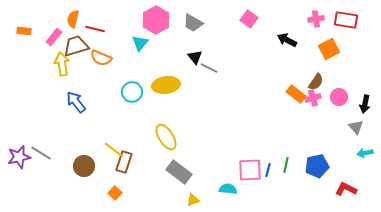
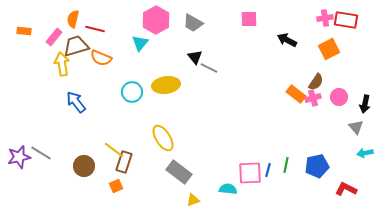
pink square at (249, 19): rotated 36 degrees counterclockwise
pink cross at (316, 19): moved 9 px right, 1 px up
yellow ellipse at (166, 137): moved 3 px left, 1 px down
pink square at (250, 170): moved 3 px down
orange square at (115, 193): moved 1 px right, 7 px up; rotated 24 degrees clockwise
